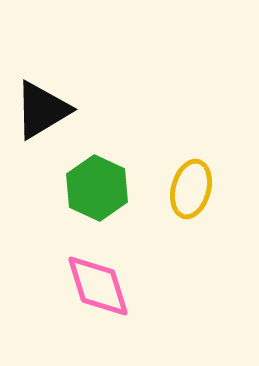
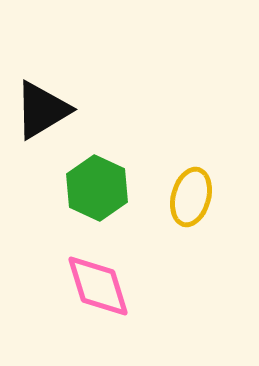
yellow ellipse: moved 8 px down
